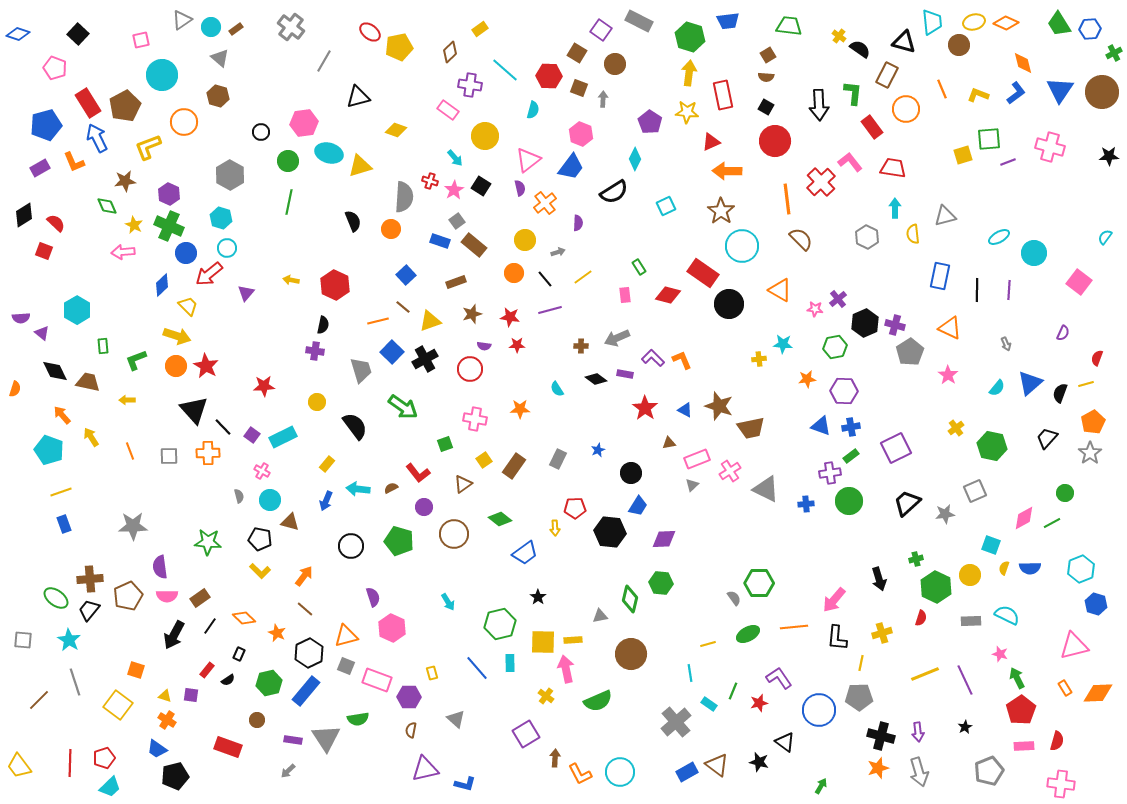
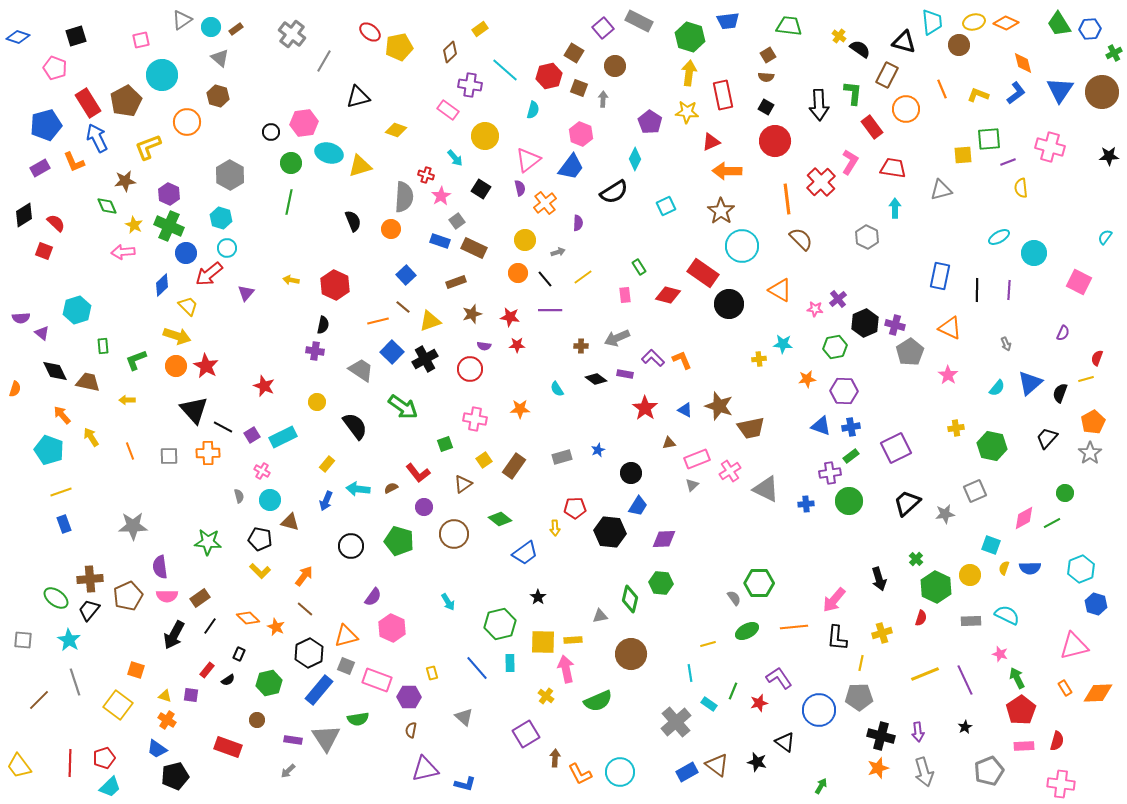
gray cross at (291, 27): moved 1 px right, 7 px down
purple square at (601, 30): moved 2 px right, 2 px up; rotated 15 degrees clockwise
blue diamond at (18, 34): moved 3 px down
black square at (78, 34): moved 2 px left, 2 px down; rotated 30 degrees clockwise
brown square at (577, 53): moved 3 px left
brown circle at (615, 64): moved 2 px down
red hexagon at (549, 76): rotated 15 degrees counterclockwise
brown pentagon at (125, 106): moved 1 px right, 5 px up
orange circle at (184, 122): moved 3 px right
black circle at (261, 132): moved 10 px right
yellow square at (963, 155): rotated 12 degrees clockwise
green circle at (288, 161): moved 3 px right, 2 px down
pink L-shape at (850, 162): rotated 70 degrees clockwise
red cross at (430, 181): moved 4 px left, 6 px up
black square at (481, 186): moved 3 px down
pink star at (454, 190): moved 13 px left, 6 px down
gray triangle at (945, 216): moved 4 px left, 26 px up
yellow semicircle at (913, 234): moved 108 px right, 46 px up
brown rectangle at (474, 245): moved 3 px down; rotated 15 degrees counterclockwise
orange circle at (514, 273): moved 4 px right
pink square at (1079, 282): rotated 10 degrees counterclockwise
cyan hexagon at (77, 310): rotated 12 degrees clockwise
purple line at (550, 310): rotated 15 degrees clockwise
gray trapezoid at (361, 370): rotated 40 degrees counterclockwise
yellow line at (1086, 384): moved 5 px up
red star at (264, 386): rotated 25 degrees clockwise
black line at (223, 427): rotated 18 degrees counterclockwise
yellow cross at (956, 428): rotated 28 degrees clockwise
purple square at (252, 435): rotated 21 degrees clockwise
gray rectangle at (558, 459): moved 4 px right, 2 px up; rotated 48 degrees clockwise
green cross at (916, 559): rotated 32 degrees counterclockwise
purple semicircle at (373, 597): rotated 54 degrees clockwise
orange diamond at (244, 618): moved 4 px right
orange star at (277, 633): moved 1 px left, 6 px up
green ellipse at (748, 634): moved 1 px left, 3 px up
blue rectangle at (306, 691): moved 13 px right, 1 px up
gray triangle at (456, 719): moved 8 px right, 2 px up
black star at (759, 762): moved 2 px left
gray arrow at (919, 772): moved 5 px right
